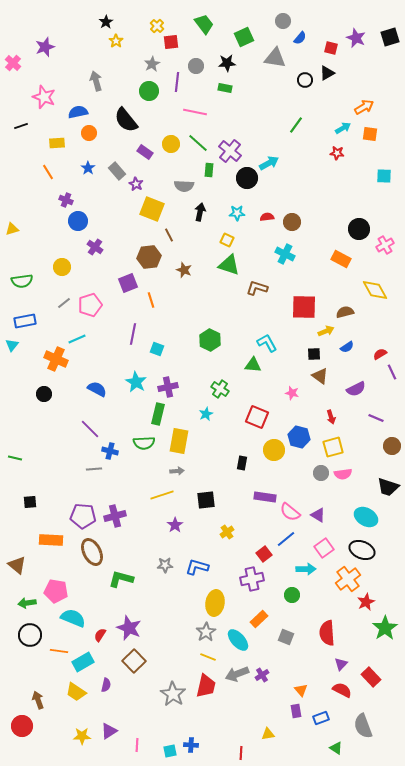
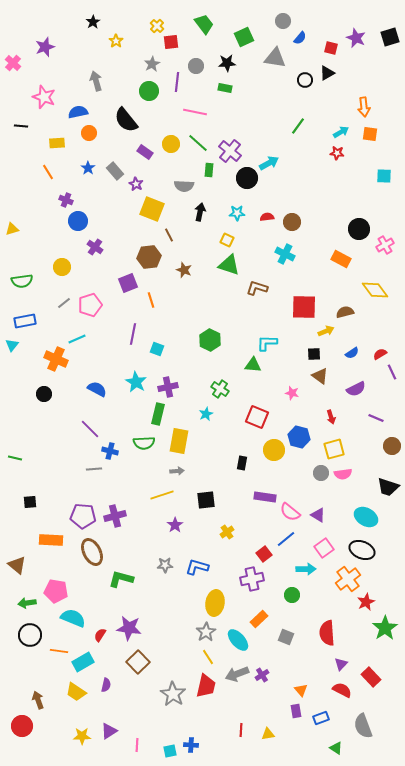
black star at (106, 22): moved 13 px left
orange arrow at (364, 107): rotated 114 degrees clockwise
green line at (296, 125): moved 2 px right, 1 px down
black line at (21, 126): rotated 24 degrees clockwise
cyan arrow at (343, 128): moved 2 px left, 4 px down
gray rectangle at (117, 171): moved 2 px left
yellow diamond at (375, 290): rotated 8 degrees counterclockwise
cyan L-shape at (267, 343): rotated 60 degrees counterclockwise
blue semicircle at (347, 347): moved 5 px right, 6 px down
yellow square at (333, 447): moved 1 px right, 2 px down
purple star at (129, 628): rotated 15 degrees counterclockwise
yellow line at (208, 657): rotated 35 degrees clockwise
brown square at (134, 661): moved 4 px right, 1 px down
red line at (241, 753): moved 23 px up
